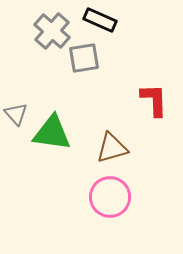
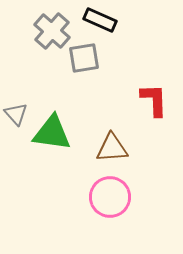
brown triangle: rotated 12 degrees clockwise
